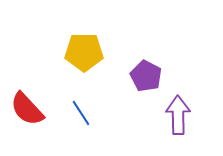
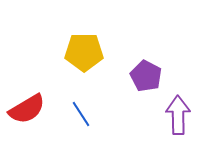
red semicircle: rotated 78 degrees counterclockwise
blue line: moved 1 px down
